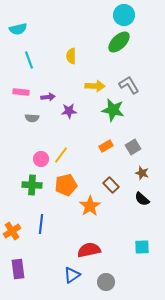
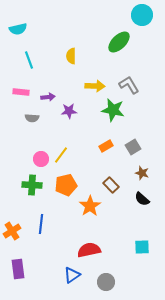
cyan circle: moved 18 px right
